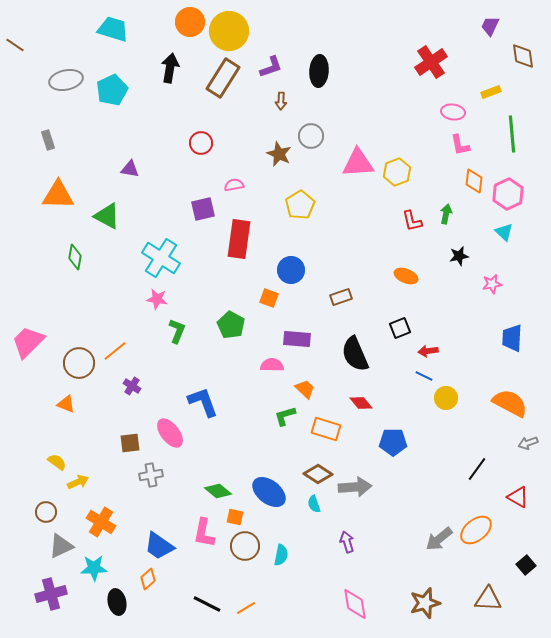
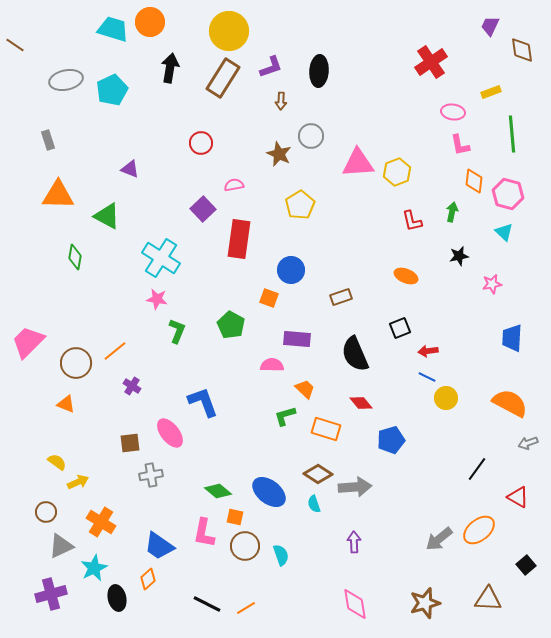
orange circle at (190, 22): moved 40 px left
brown diamond at (523, 56): moved 1 px left, 6 px up
purple triangle at (130, 169): rotated 12 degrees clockwise
pink hexagon at (508, 194): rotated 20 degrees counterclockwise
purple square at (203, 209): rotated 30 degrees counterclockwise
green arrow at (446, 214): moved 6 px right, 2 px up
brown circle at (79, 363): moved 3 px left
blue line at (424, 376): moved 3 px right, 1 px down
blue pentagon at (393, 442): moved 2 px left, 2 px up; rotated 16 degrees counterclockwise
orange ellipse at (476, 530): moved 3 px right
purple arrow at (347, 542): moved 7 px right; rotated 15 degrees clockwise
cyan semicircle at (281, 555): rotated 30 degrees counterclockwise
cyan star at (94, 568): rotated 24 degrees counterclockwise
black ellipse at (117, 602): moved 4 px up
